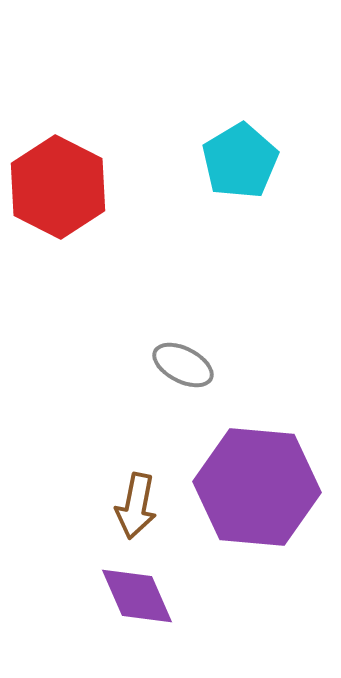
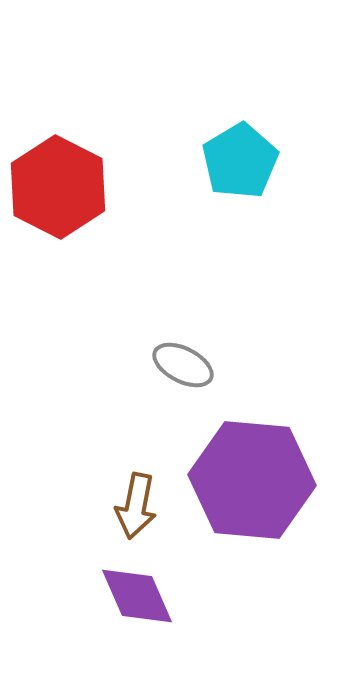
purple hexagon: moved 5 px left, 7 px up
